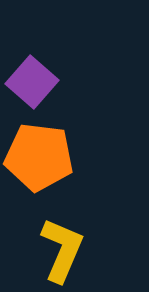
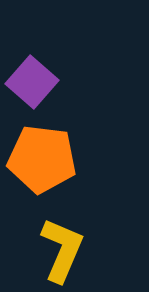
orange pentagon: moved 3 px right, 2 px down
